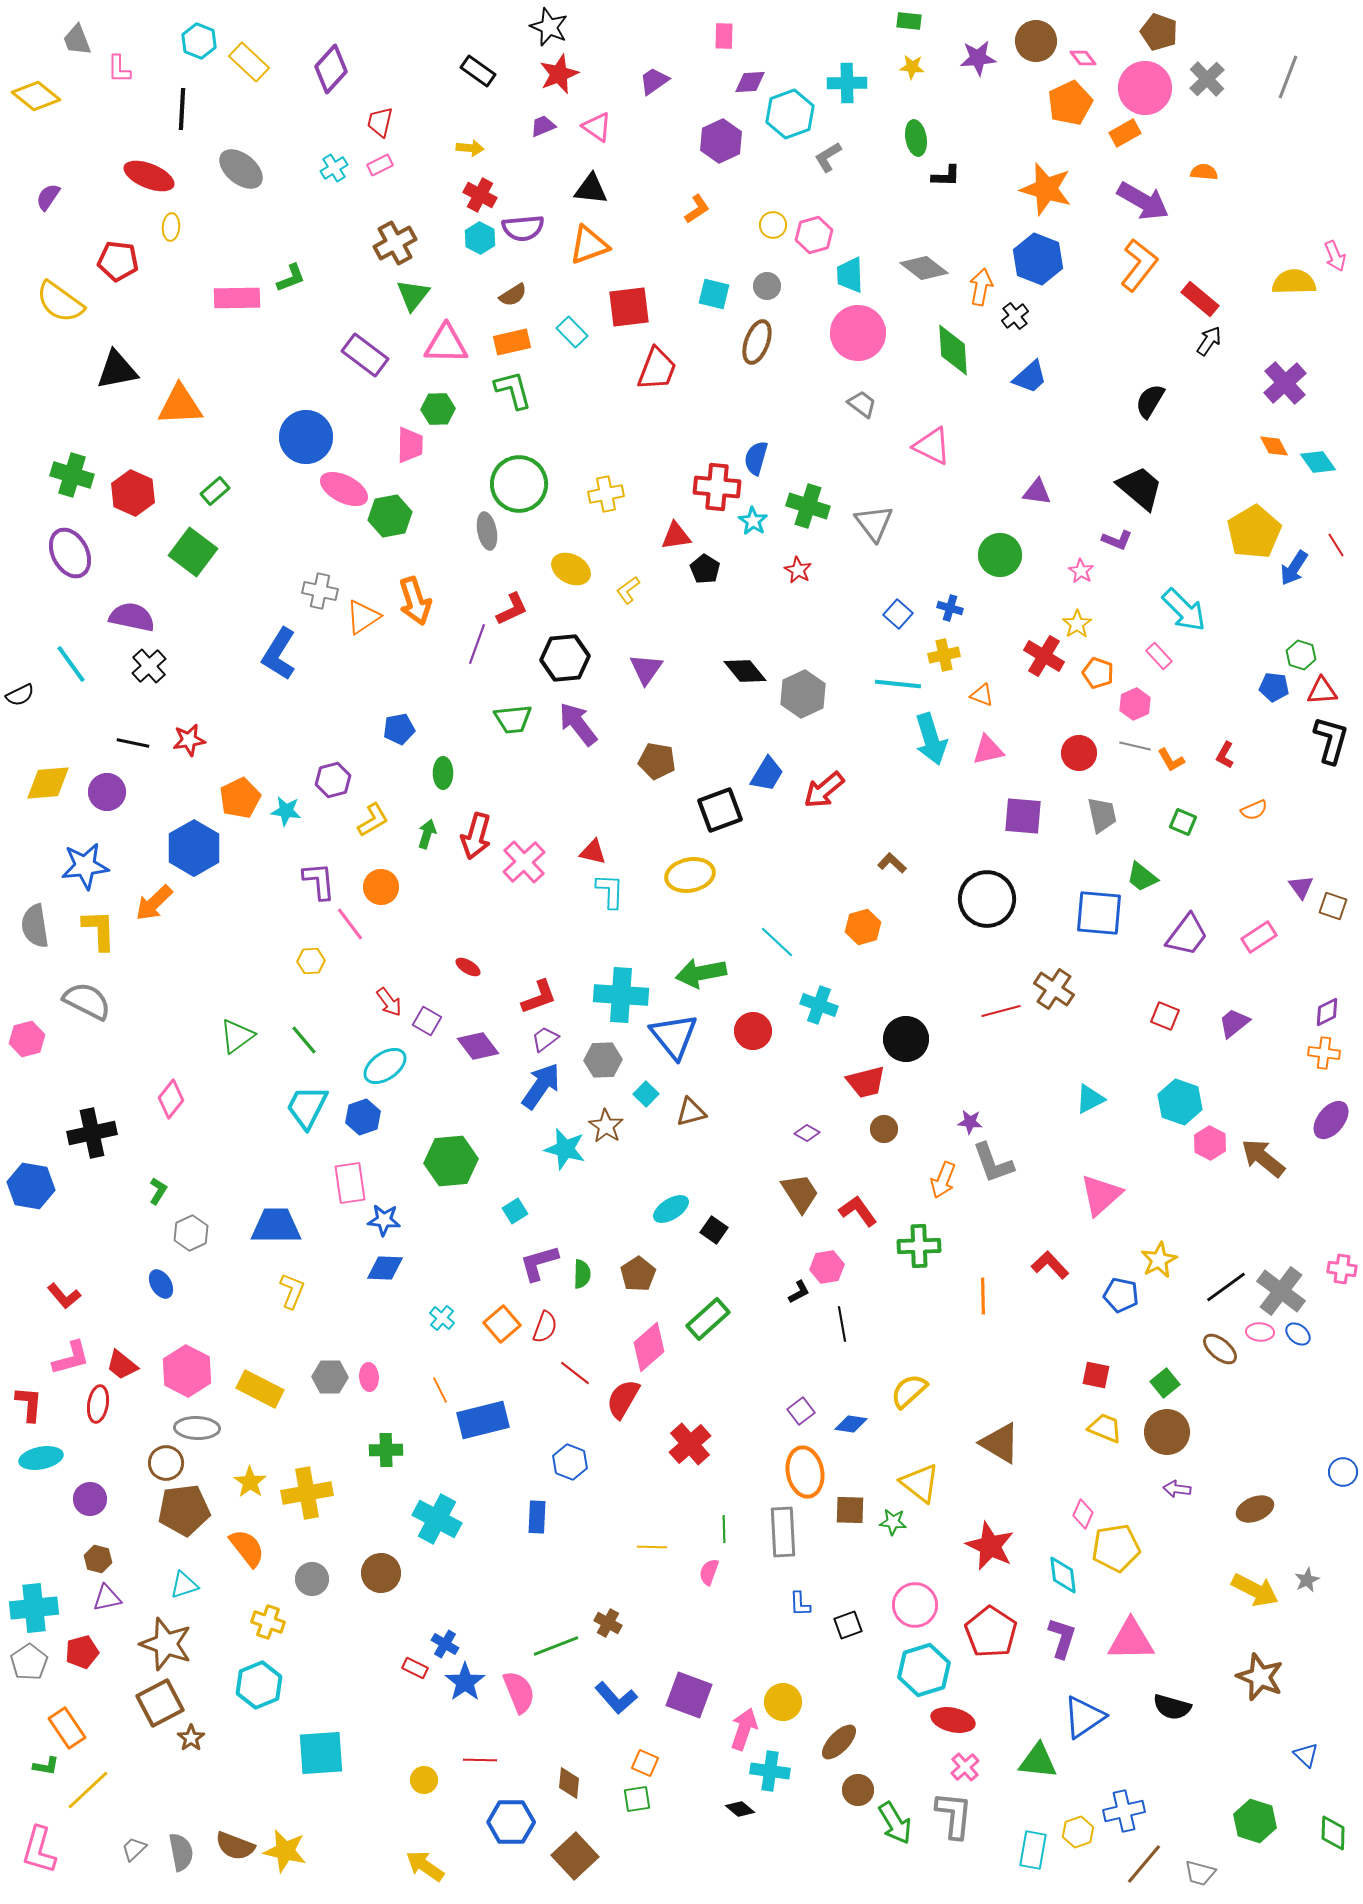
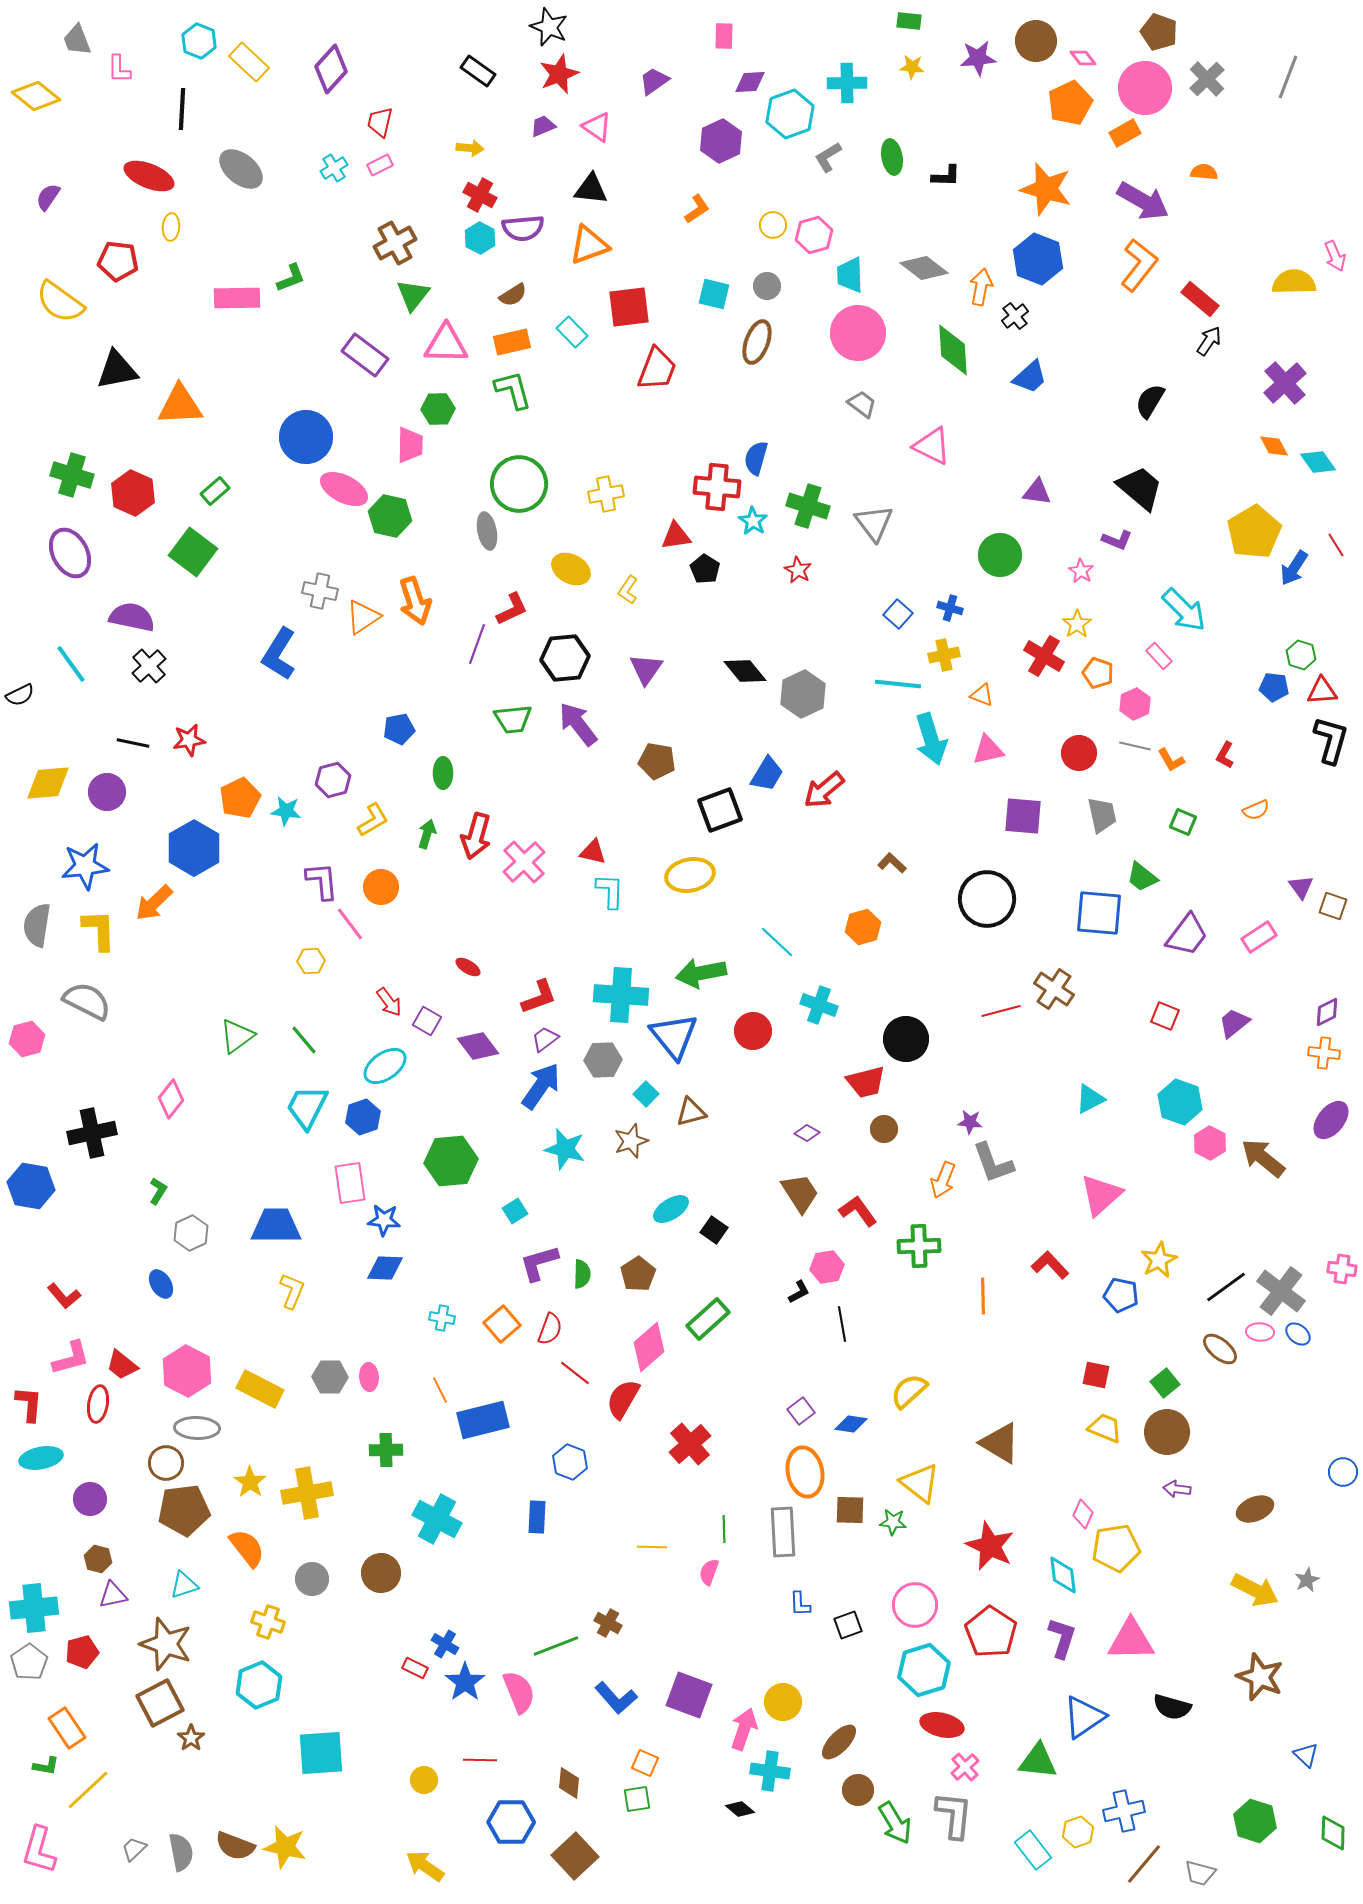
green ellipse at (916, 138): moved 24 px left, 19 px down
green hexagon at (390, 516): rotated 24 degrees clockwise
yellow L-shape at (628, 590): rotated 20 degrees counterclockwise
orange semicircle at (1254, 810): moved 2 px right
purple L-shape at (319, 881): moved 3 px right
gray semicircle at (35, 926): moved 2 px right, 1 px up; rotated 18 degrees clockwise
brown star at (606, 1126): moved 25 px right, 15 px down; rotated 20 degrees clockwise
cyan cross at (442, 1318): rotated 30 degrees counterclockwise
red semicircle at (545, 1327): moved 5 px right, 2 px down
purple triangle at (107, 1598): moved 6 px right, 3 px up
red ellipse at (953, 1720): moved 11 px left, 5 px down
cyan rectangle at (1033, 1850): rotated 48 degrees counterclockwise
yellow star at (285, 1851): moved 4 px up
